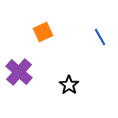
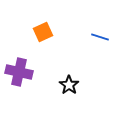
blue line: rotated 42 degrees counterclockwise
purple cross: rotated 28 degrees counterclockwise
